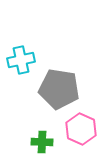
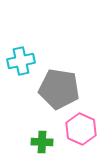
cyan cross: moved 1 px down
